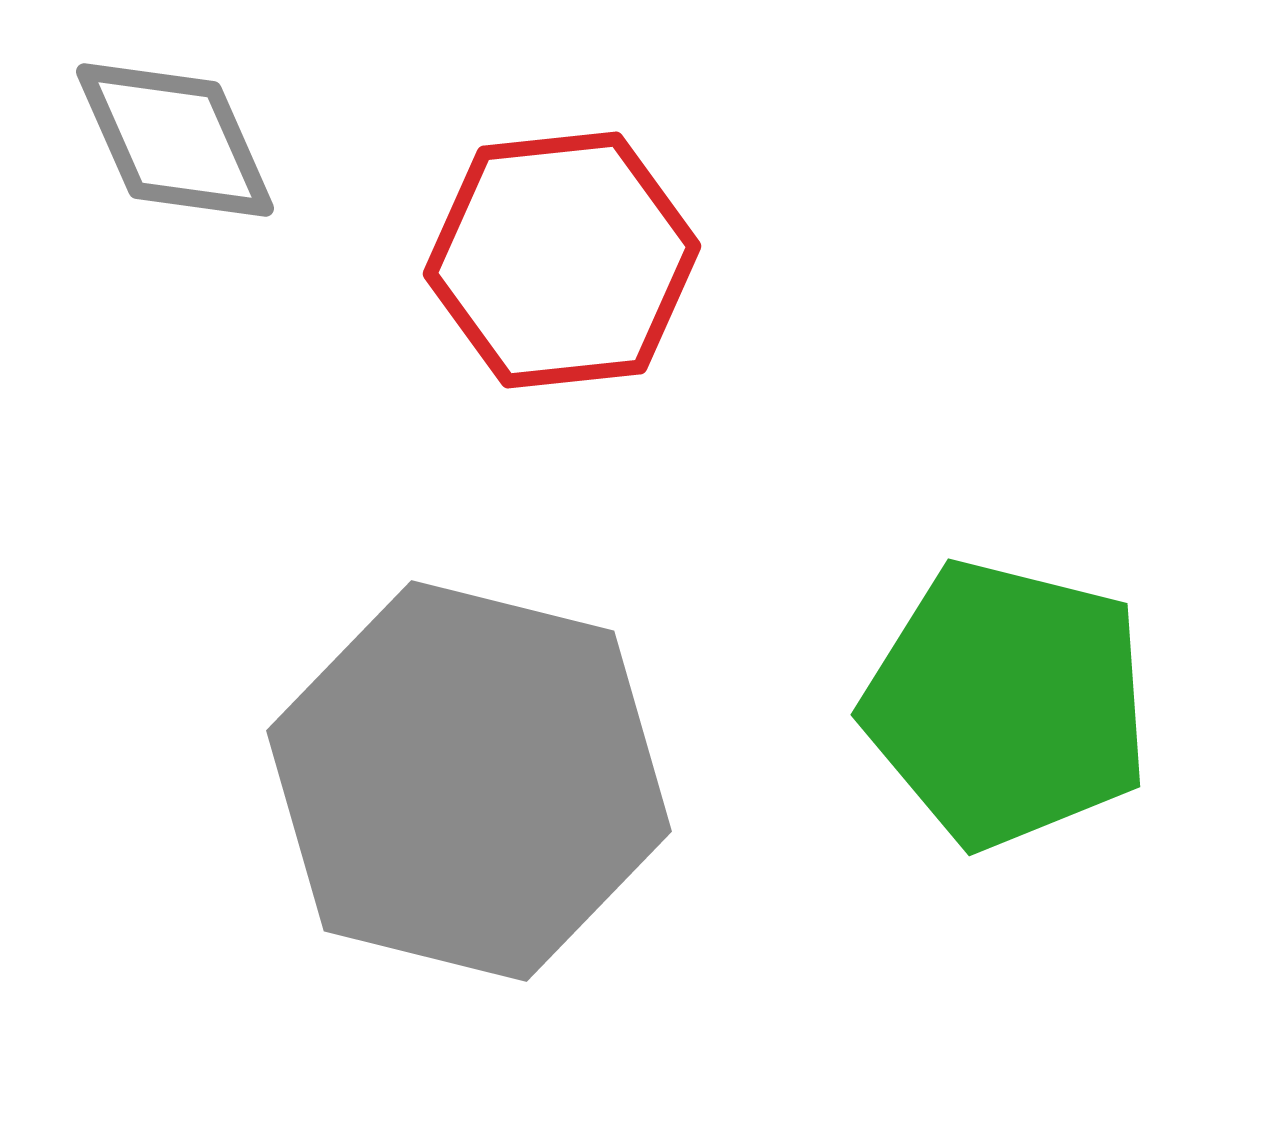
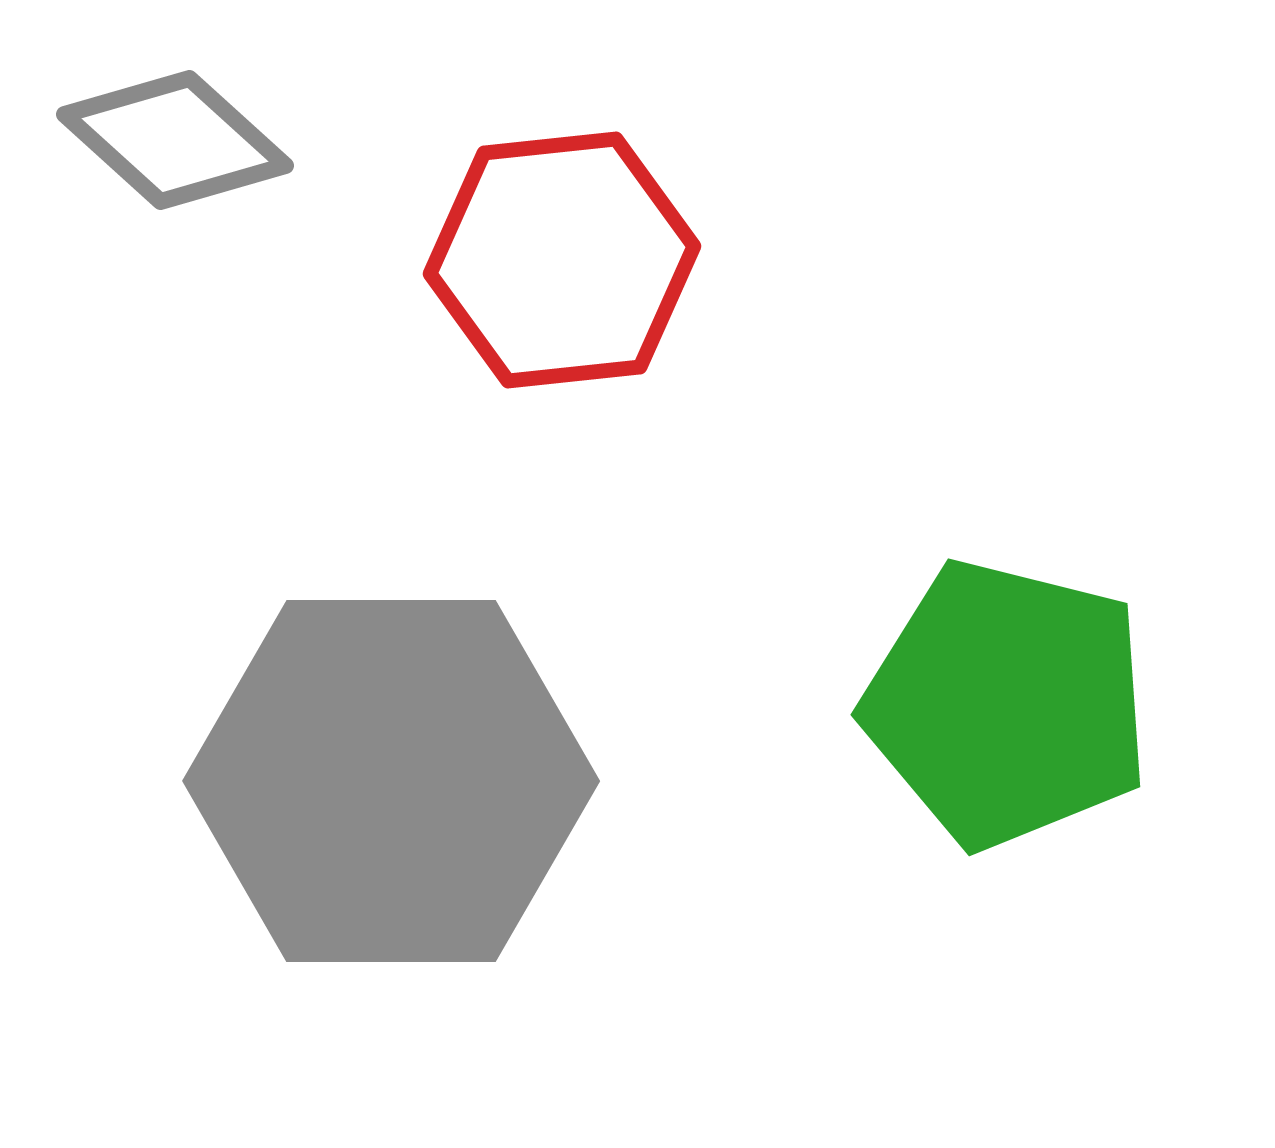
gray diamond: rotated 24 degrees counterclockwise
gray hexagon: moved 78 px left; rotated 14 degrees counterclockwise
